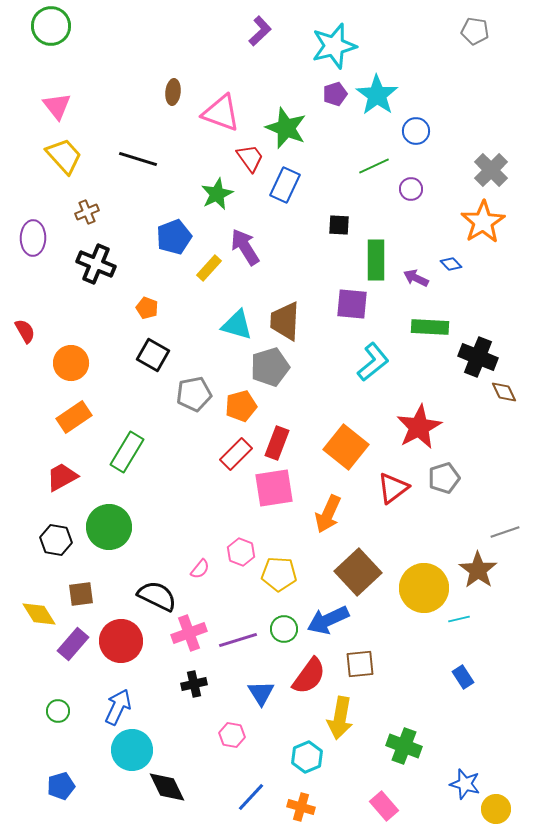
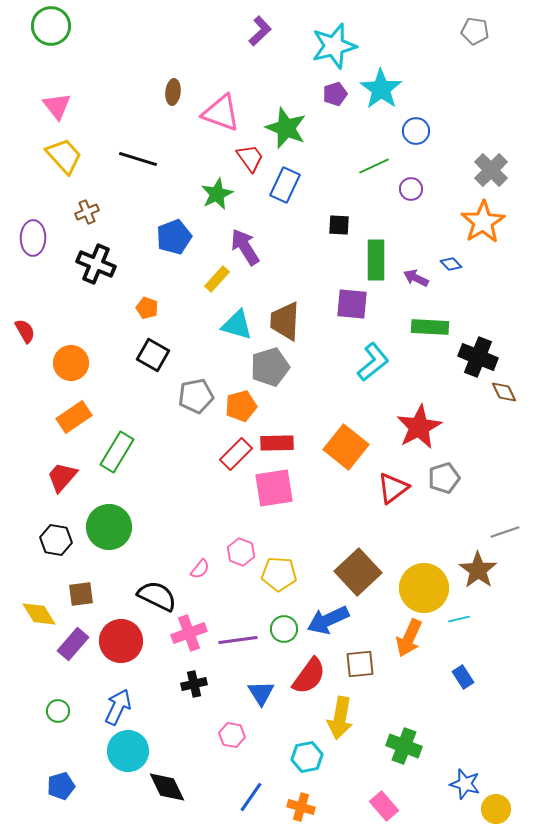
cyan star at (377, 95): moved 4 px right, 6 px up
yellow rectangle at (209, 268): moved 8 px right, 11 px down
gray pentagon at (194, 394): moved 2 px right, 2 px down
red rectangle at (277, 443): rotated 68 degrees clockwise
green rectangle at (127, 452): moved 10 px left
red trapezoid at (62, 477): rotated 20 degrees counterclockwise
orange arrow at (328, 514): moved 81 px right, 124 px down
purple line at (238, 640): rotated 9 degrees clockwise
cyan circle at (132, 750): moved 4 px left, 1 px down
cyan hexagon at (307, 757): rotated 12 degrees clockwise
blue line at (251, 797): rotated 8 degrees counterclockwise
